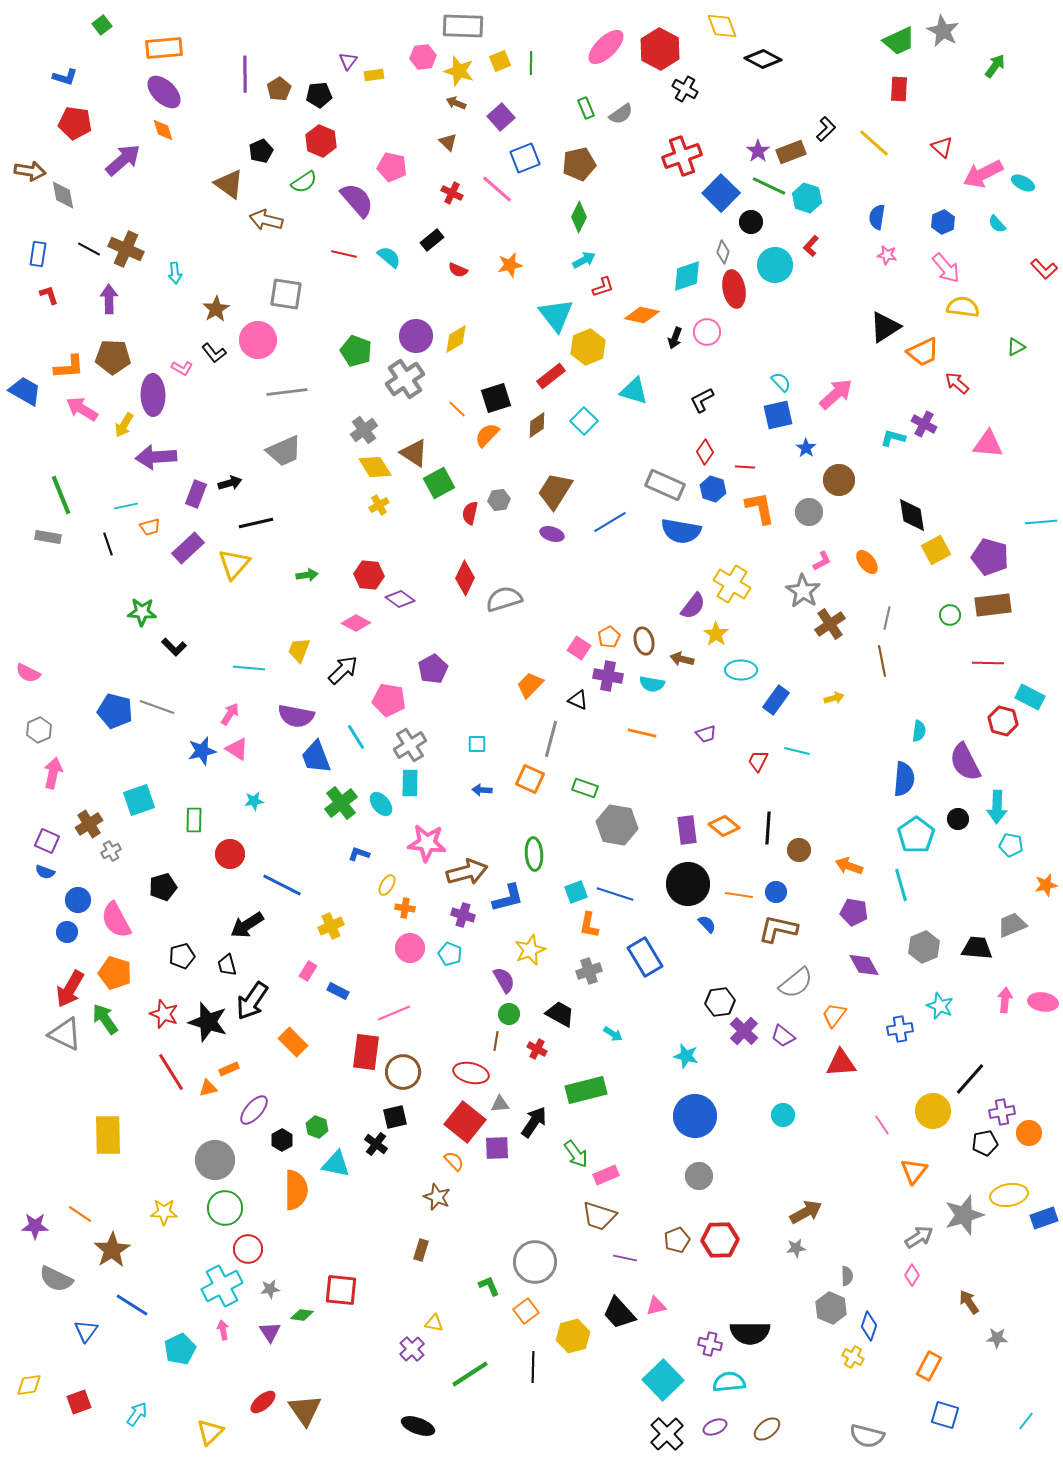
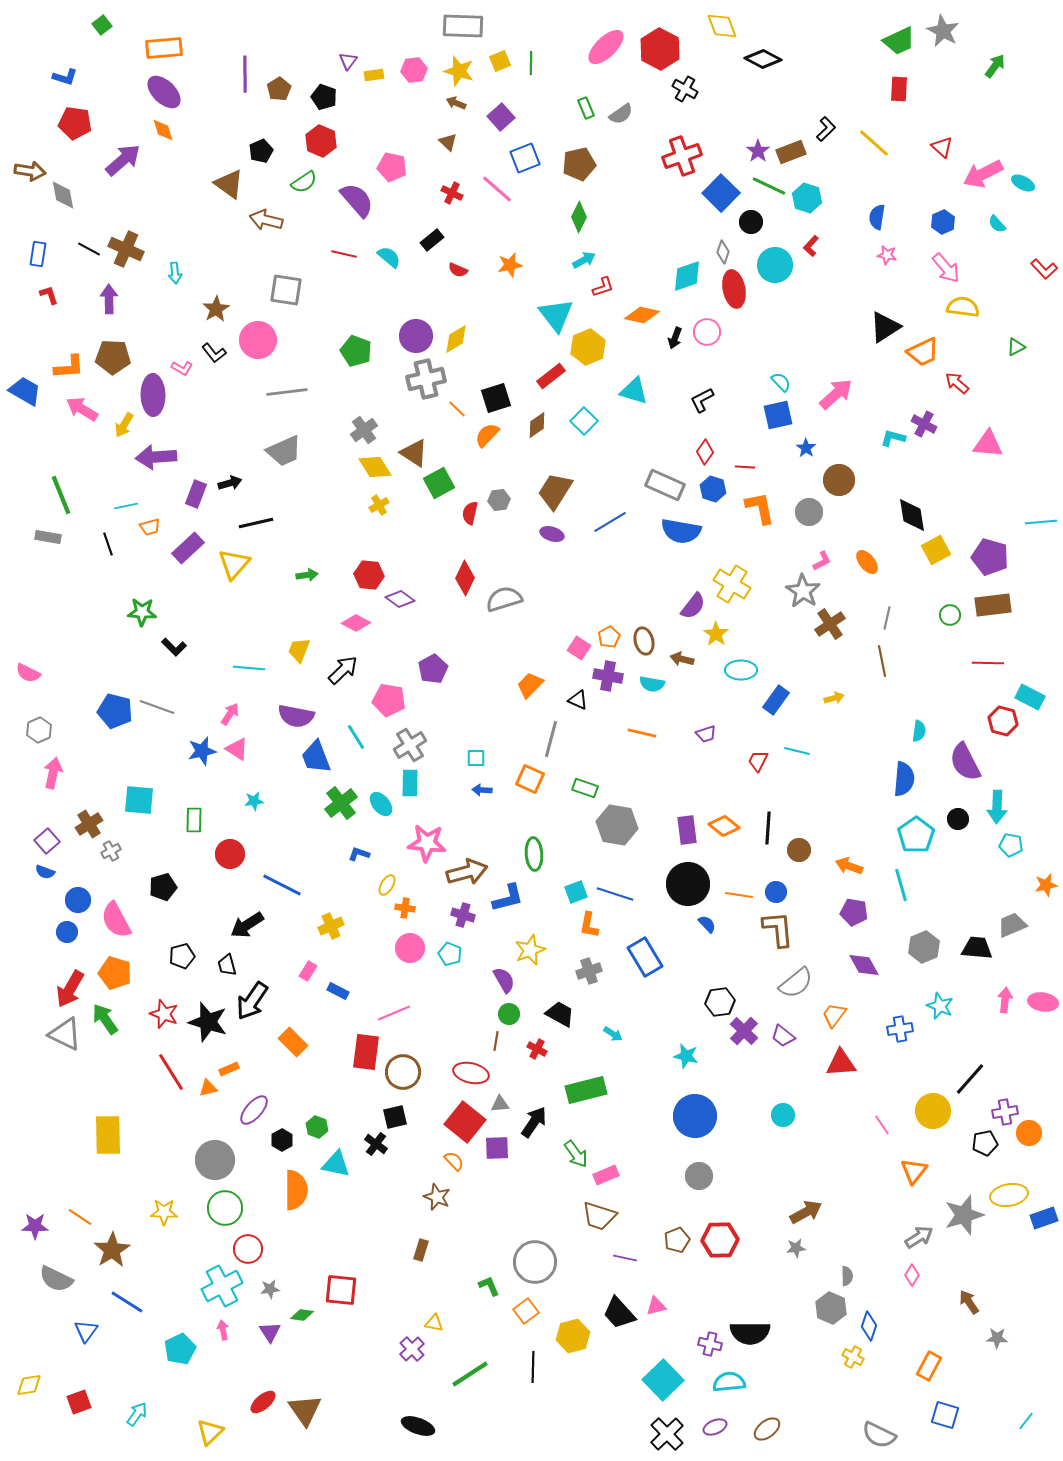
pink hexagon at (423, 57): moved 9 px left, 13 px down
black pentagon at (319, 95): moved 5 px right, 2 px down; rotated 25 degrees clockwise
gray square at (286, 294): moved 4 px up
gray cross at (405, 379): moved 21 px right; rotated 21 degrees clockwise
cyan square at (477, 744): moved 1 px left, 14 px down
cyan square at (139, 800): rotated 24 degrees clockwise
purple square at (47, 841): rotated 25 degrees clockwise
brown L-shape at (778, 929): rotated 72 degrees clockwise
purple cross at (1002, 1112): moved 3 px right
orange line at (80, 1214): moved 3 px down
blue line at (132, 1305): moved 5 px left, 3 px up
gray semicircle at (867, 1436): moved 12 px right, 1 px up; rotated 12 degrees clockwise
